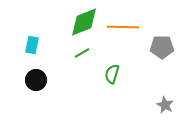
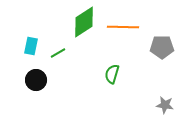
green diamond: rotated 12 degrees counterclockwise
cyan rectangle: moved 1 px left, 1 px down
green line: moved 24 px left
gray star: rotated 18 degrees counterclockwise
